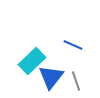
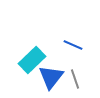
cyan rectangle: moved 1 px up
gray line: moved 1 px left, 2 px up
